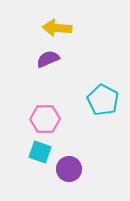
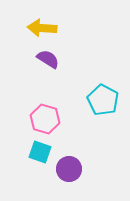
yellow arrow: moved 15 px left
purple semicircle: rotated 55 degrees clockwise
pink hexagon: rotated 16 degrees clockwise
